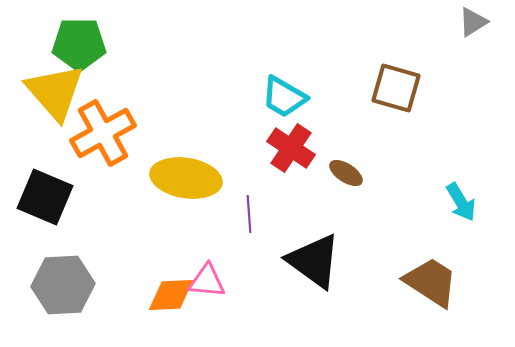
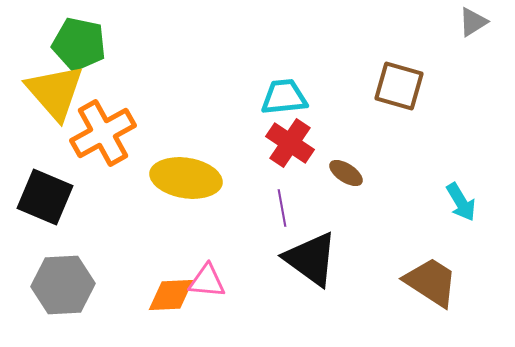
green pentagon: rotated 12 degrees clockwise
brown square: moved 3 px right, 2 px up
cyan trapezoid: rotated 144 degrees clockwise
red cross: moved 1 px left, 5 px up
purple line: moved 33 px right, 6 px up; rotated 6 degrees counterclockwise
black triangle: moved 3 px left, 2 px up
